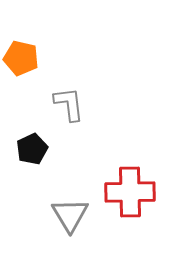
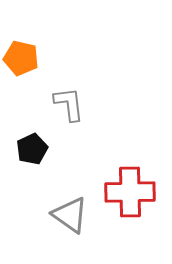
gray triangle: rotated 24 degrees counterclockwise
